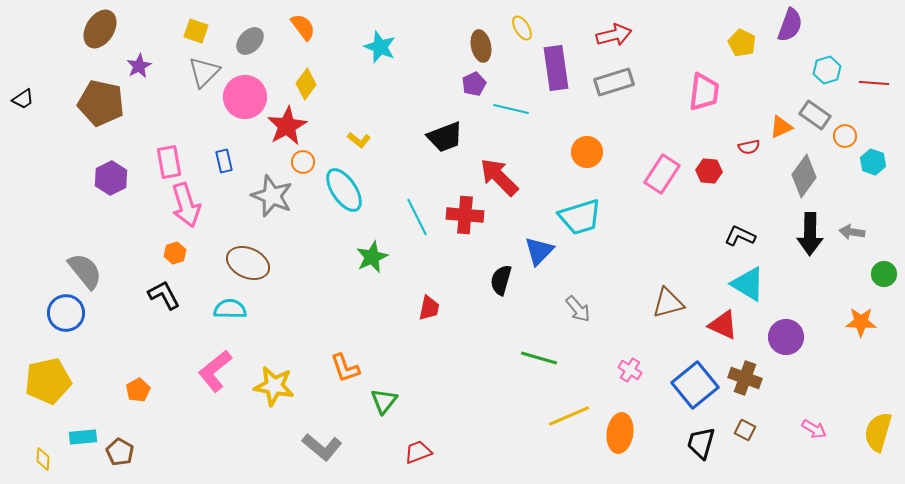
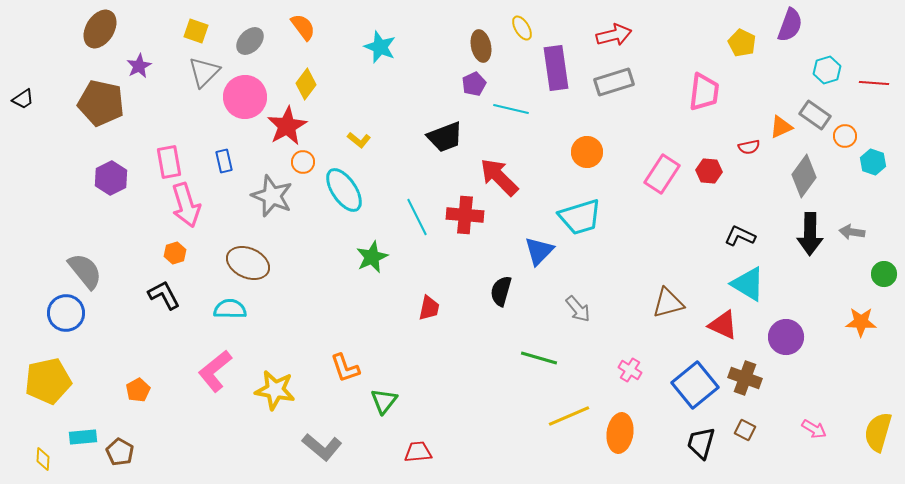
black semicircle at (501, 280): moved 11 px down
yellow star at (274, 386): moved 1 px right, 4 px down
red trapezoid at (418, 452): rotated 16 degrees clockwise
